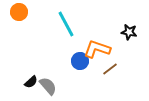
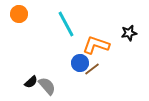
orange circle: moved 2 px down
black star: moved 1 px down; rotated 21 degrees counterclockwise
orange L-shape: moved 1 px left, 4 px up
blue circle: moved 2 px down
brown line: moved 18 px left
gray semicircle: moved 1 px left
